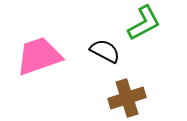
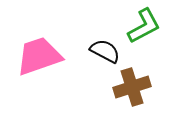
green L-shape: moved 3 px down
brown cross: moved 5 px right, 11 px up
